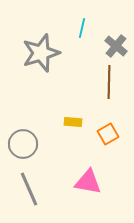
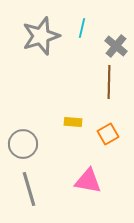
gray star: moved 17 px up
pink triangle: moved 1 px up
gray line: rotated 8 degrees clockwise
